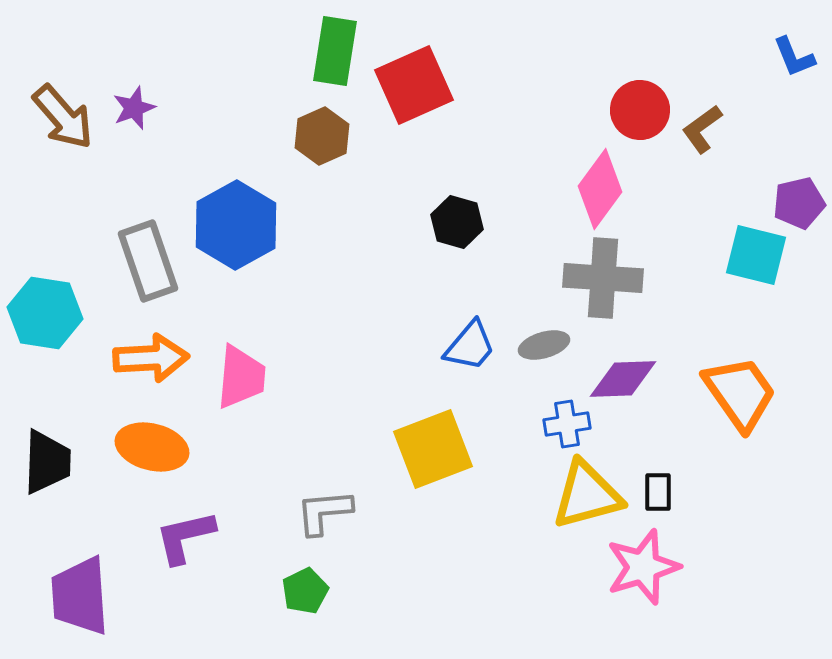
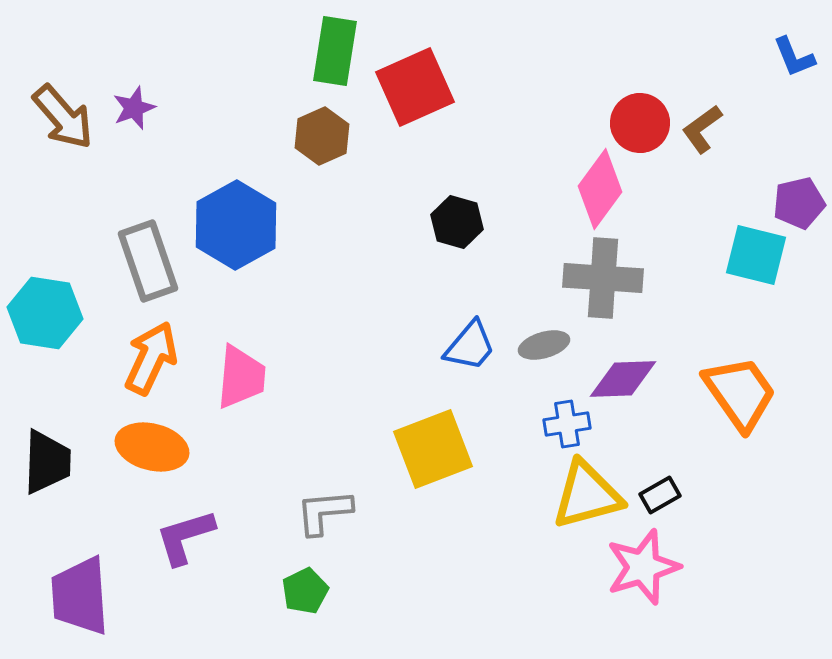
red square: moved 1 px right, 2 px down
red circle: moved 13 px down
orange arrow: rotated 62 degrees counterclockwise
black rectangle: moved 2 px right, 3 px down; rotated 60 degrees clockwise
purple L-shape: rotated 4 degrees counterclockwise
